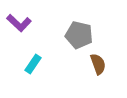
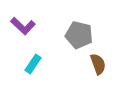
purple L-shape: moved 4 px right, 3 px down
